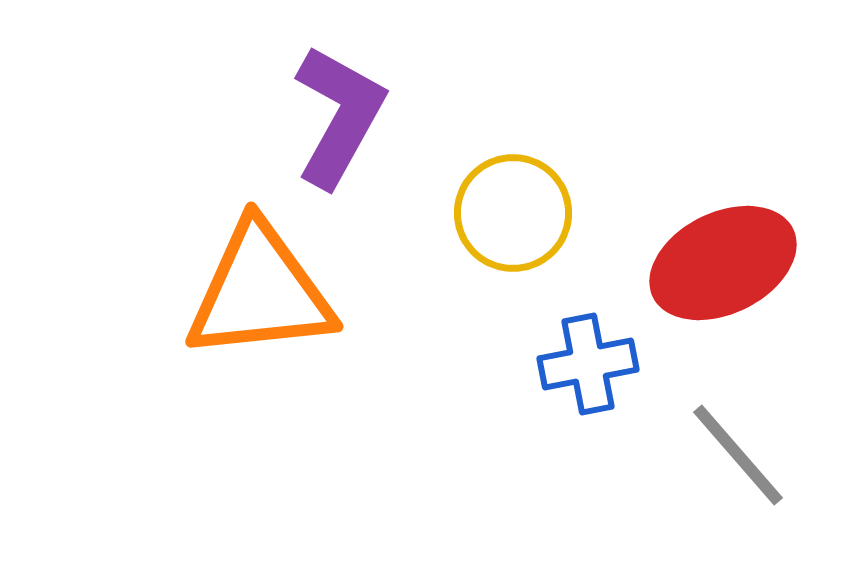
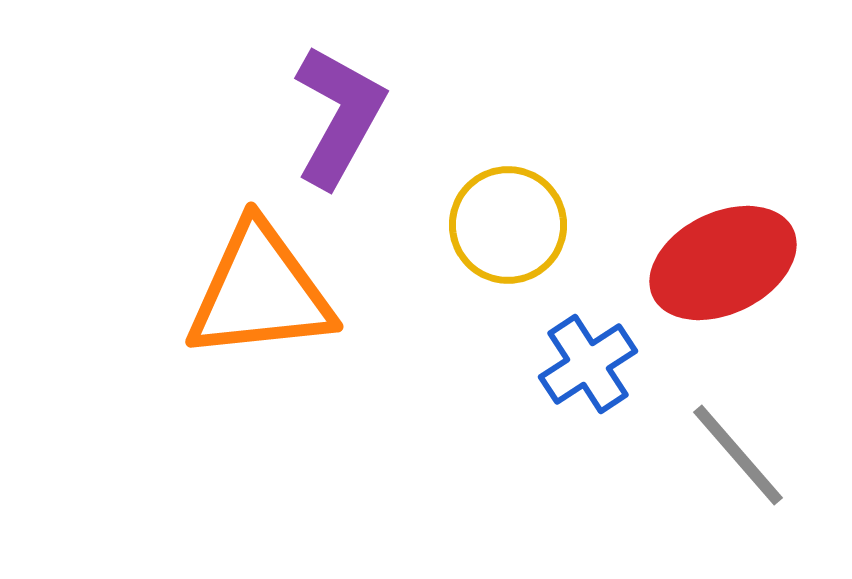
yellow circle: moved 5 px left, 12 px down
blue cross: rotated 22 degrees counterclockwise
